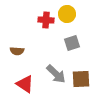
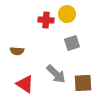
brown square: moved 2 px right, 4 px down
